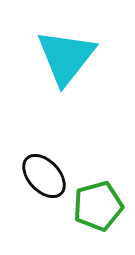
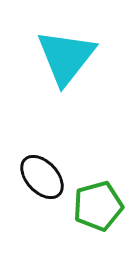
black ellipse: moved 2 px left, 1 px down
